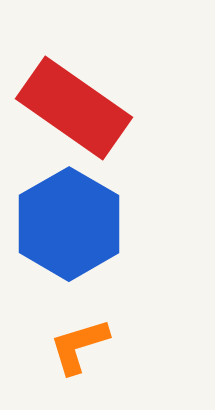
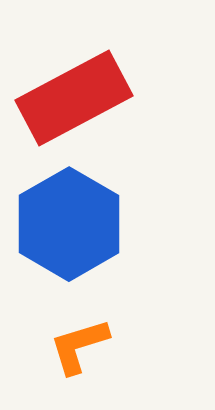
red rectangle: moved 10 px up; rotated 63 degrees counterclockwise
